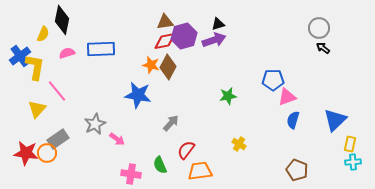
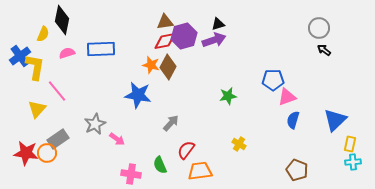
black arrow: moved 1 px right, 2 px down
